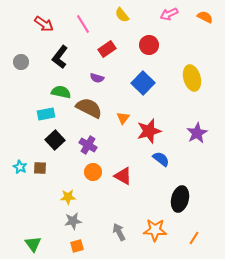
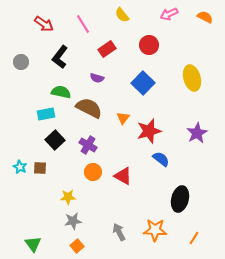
orange square: rotated 24 degrees counterclockwise
